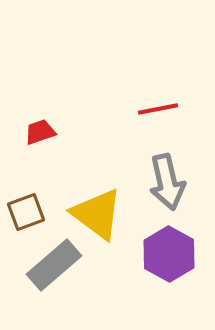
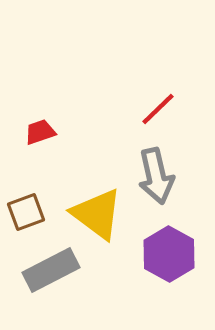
red line: rotated 33 degrees counterclockwise
gray arrow: moved 11 px left, 6 px up
gray rectangle: moved 3 px left, 5 px down; rotated 14 degrees clockwise
